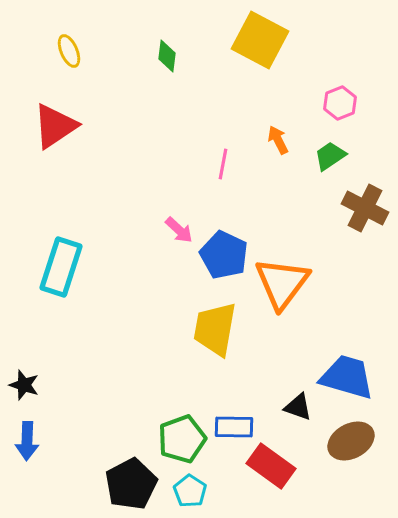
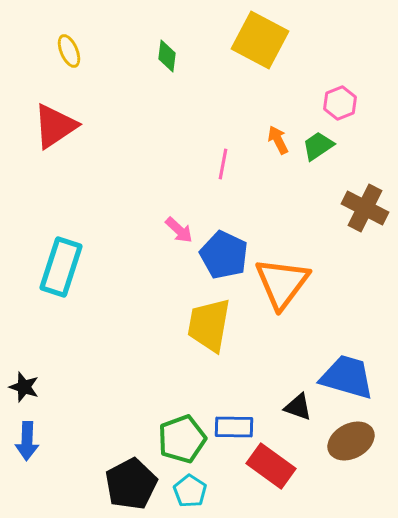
green trapezoid: moved 12 px left, 10 px up
yellow trapezoid: moved 6 px left, 4 px up
black star: moved 2 px down
